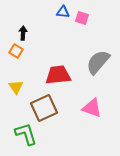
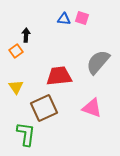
blue triangle: moved 1 px right, 7 px down
black arrow: moved 3 px right, 2 px down
orange square: rotated 24 degrees clockwise
red trapezoid: moved 1 px right, 1 px down
green L-shape: rotated 25 degrees clockwise
